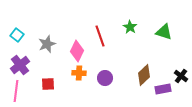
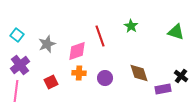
green star: moved 1 px right, 1 px up
green triangle: moved 12 px right
pink diamond: rotated 45 degrees clockwise
brown diamond: moved 5 px left, 2 px up; rotated 65 degrees counterclockwise
red square: moved 3 px right, 2 px up; rotated 24 degrees counterclockwise
